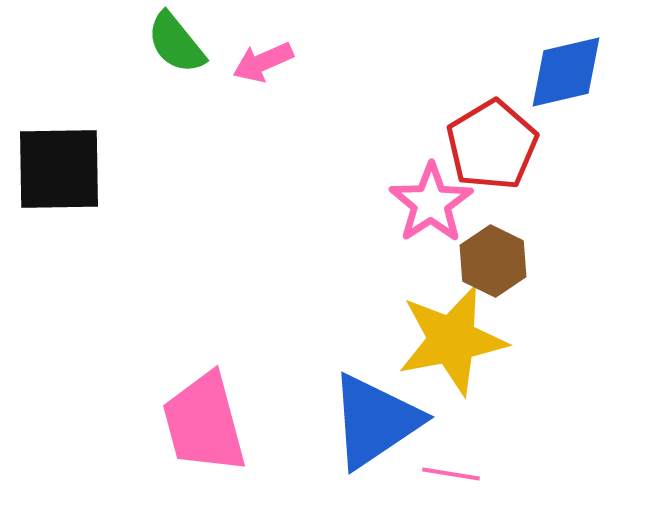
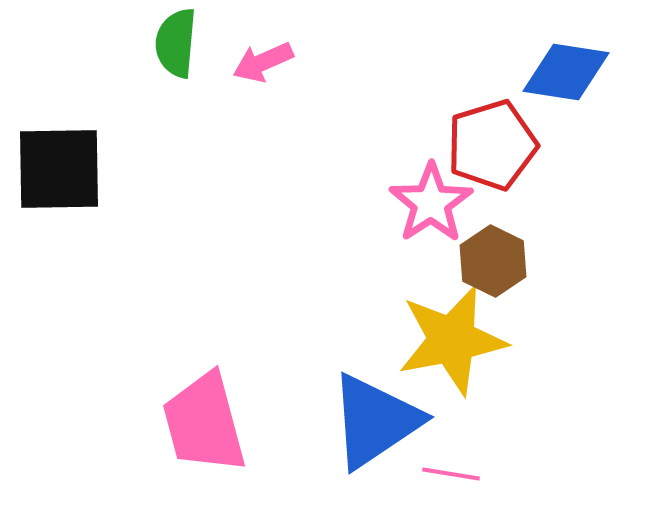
green semicircle: rotated 44 degrees clockwise
blue diamond: rotated 22 degrees clockwise
red pentagon: rotated 14 degrees clockwise
